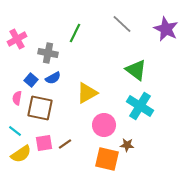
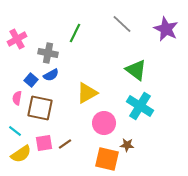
blue semicircle: moved 2 px left, 3 px up
pink circle: moved 2 px up
